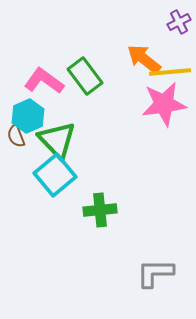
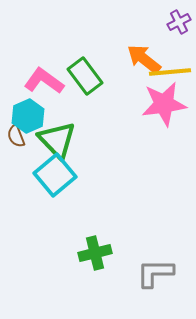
green cross: moved 5 px left, 43 px down; rotated 8 degrees counterclockwise
